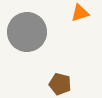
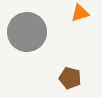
brown pentagon: moved 10 px right, 6 px up
